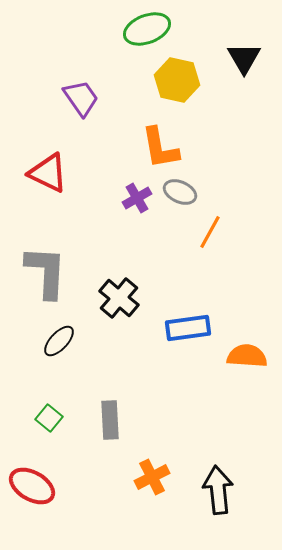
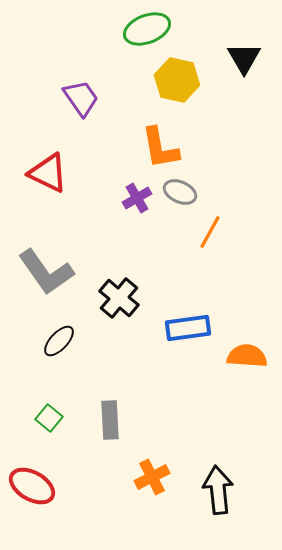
gray L-shape: rotated 142 degrees clockwise
